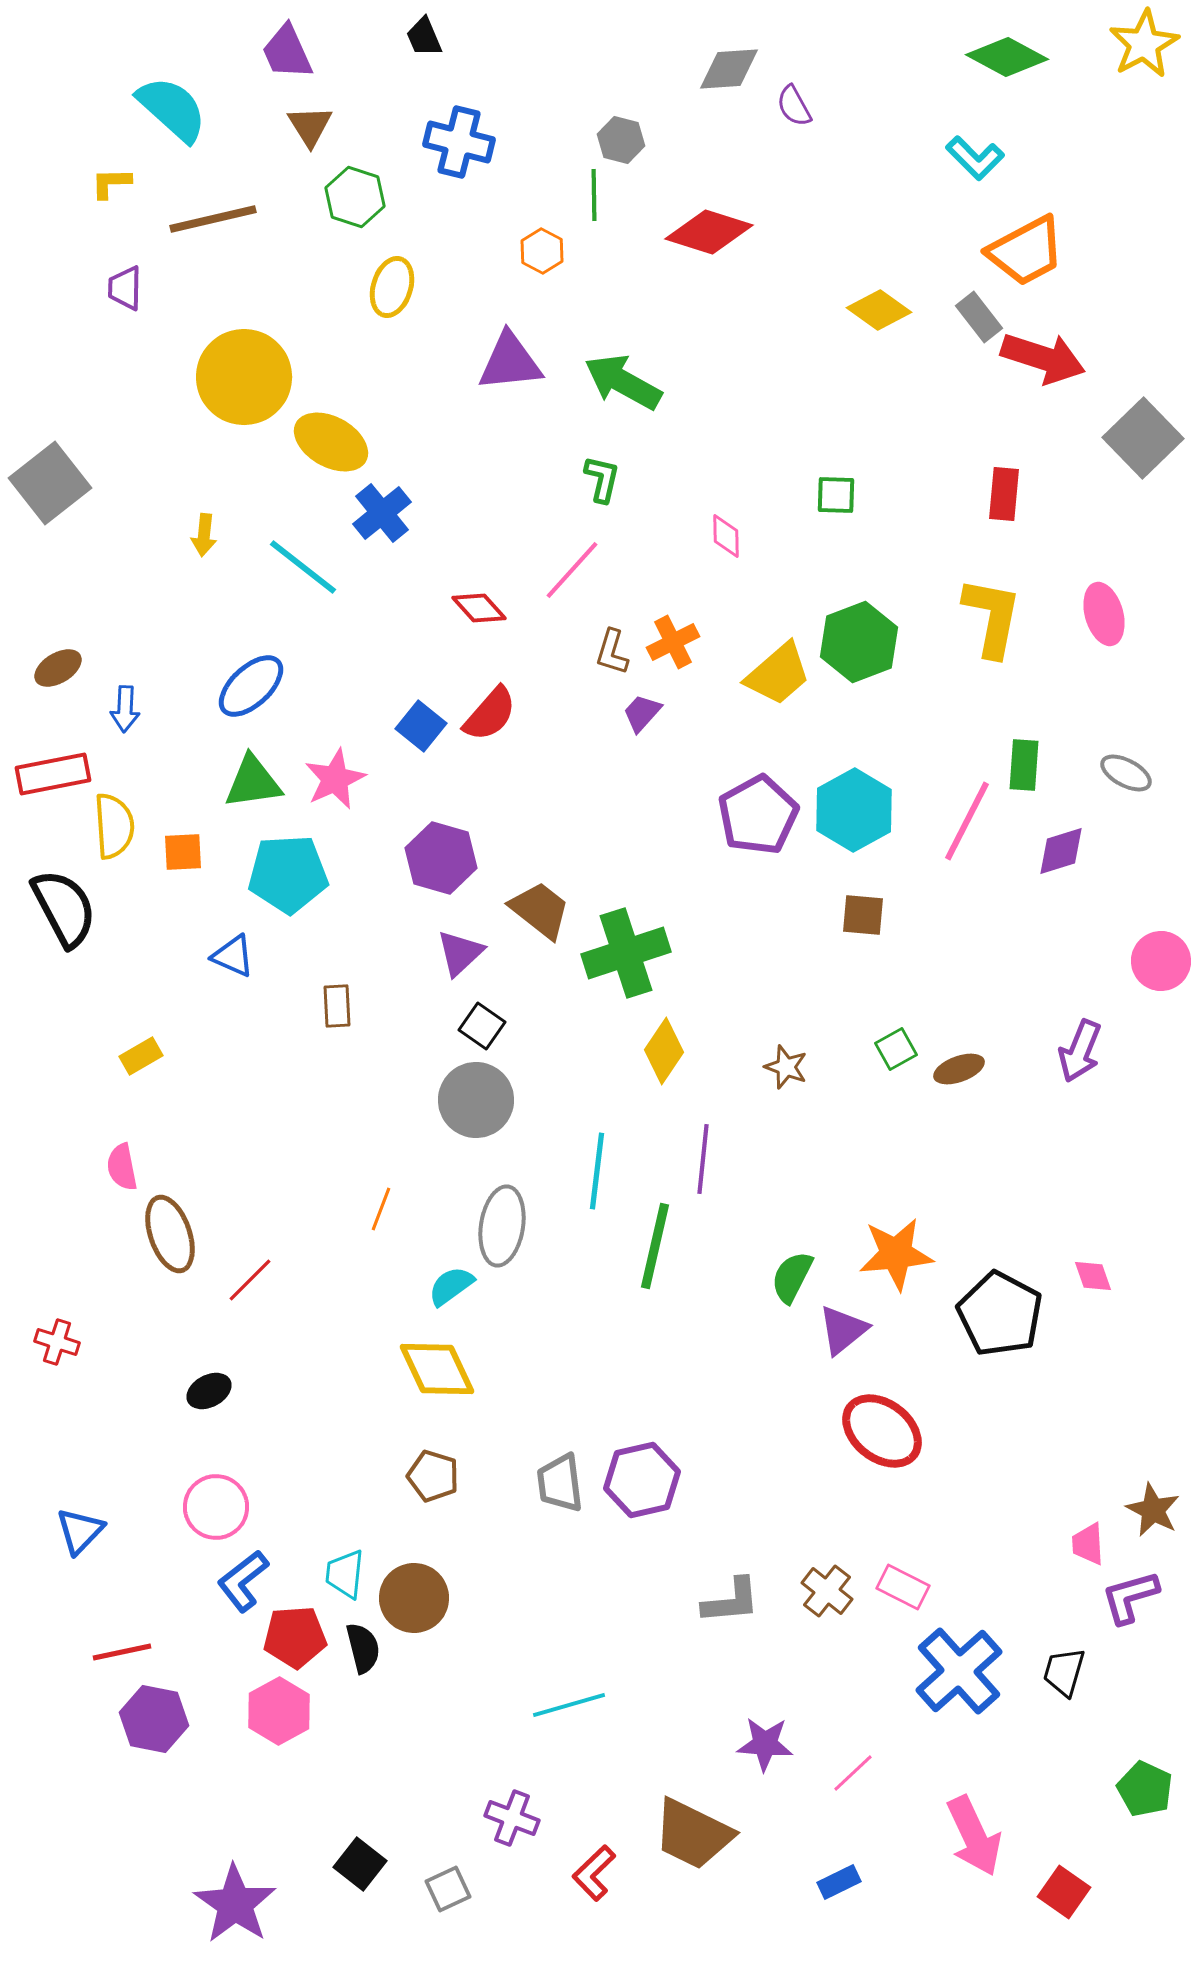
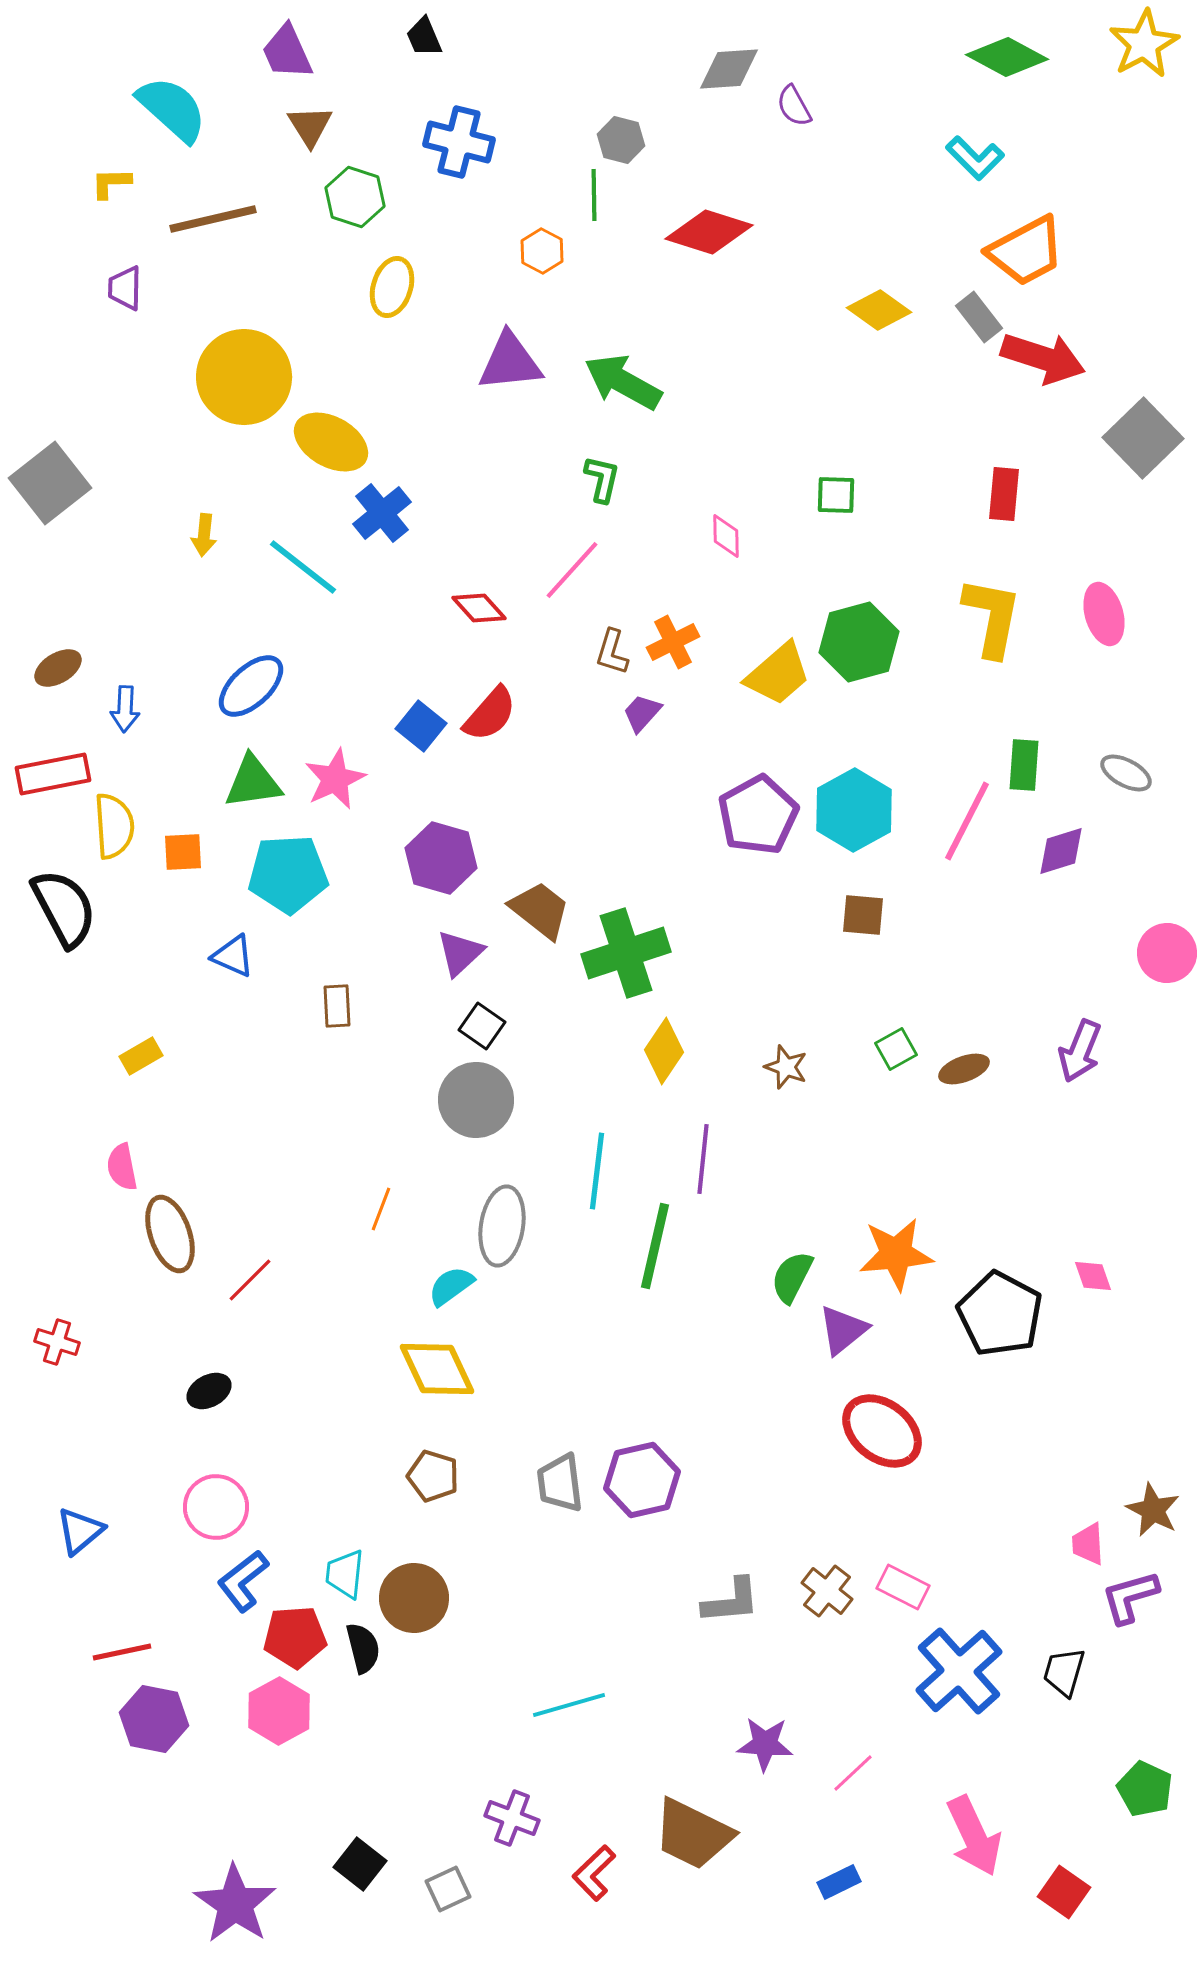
green hexagon at (859, 642): rotated 6 degrees clockwise
pink circle at (1161, 961): moved 6 px right, 8 px up
brown ellipse at (959, 1069): moved 5 px right
blue triangle at (80, 1531): rotated 6 degrees clockwise
